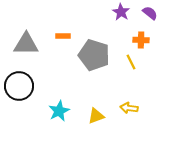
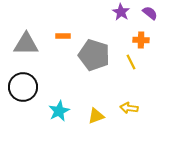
black circle: moved 4 px right, 1 px down
